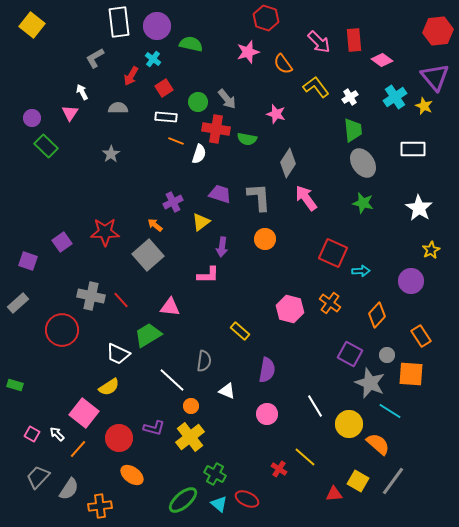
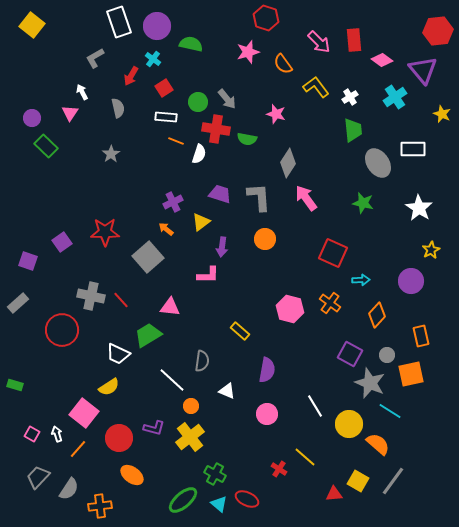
white rectangle at (119, 22): rotated 12 degrees counterclockwise
purple triangle at (435, 77): moved 12 px left, 7 px up
yellow star at (424, 106): moved 18 px right, 8 px down
gray semicircle at (118, 108): rotated 78 degrees clockwise
gray ellipse at (363, 163): moved 15 px right
orange arrow at (155, 225): moved 11 px right, 4 px down
gray square at (148, 255): moved 2 px down
cyan arrow at (361, 271): moved 9 px down
orange rectangle at (421, 336): rotated 20 degrees clockwise
gray semicircle at (204, 361): moved 2 px left
orange square at (411, 374): rotated 16 degrees counterclockwise
white arrow at (57, 434): rotated 28 degrees clockwise
